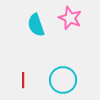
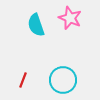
red line: rotated 21 degrees clockwise
